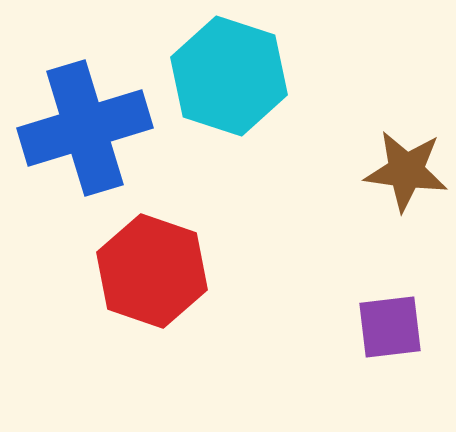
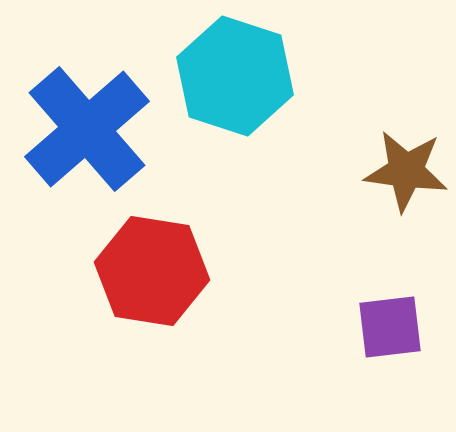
cyan hexagon: moved 6 px right
blue cross: moved 2 px right, 1 px down; rotated 24 degrees counterclockwise
red hexagon: rotated 10 degrees counterclockwise
